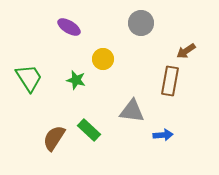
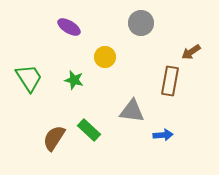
brown arrow: moved 5 px right, 1 px down
yellow circle: moved 2 px right, 2 px up
green star: moved 2 px left
